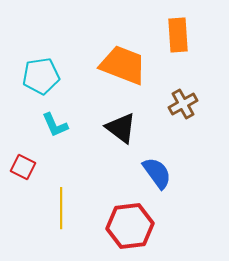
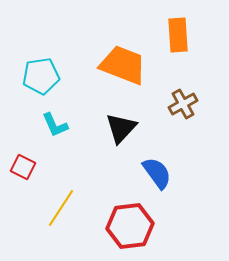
black triangle: rotated 36 degrees clockwise
yellow line: rotated 33 degrees clockwise
